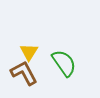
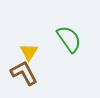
green semicircle: moved 5 px right, 24 px up
